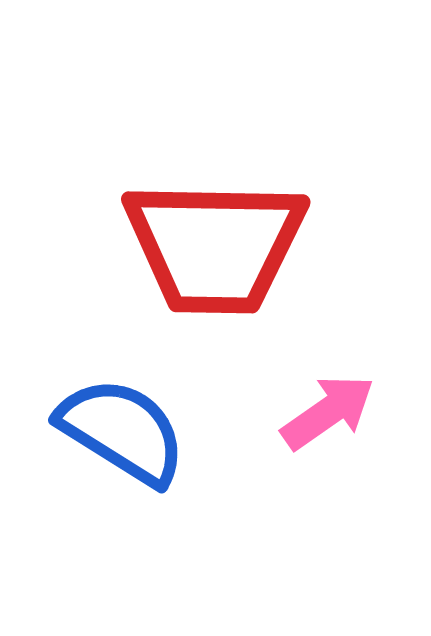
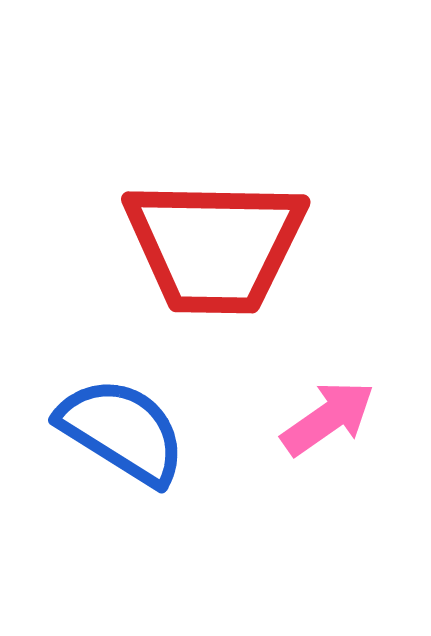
pink arrow: moved 6 px down
